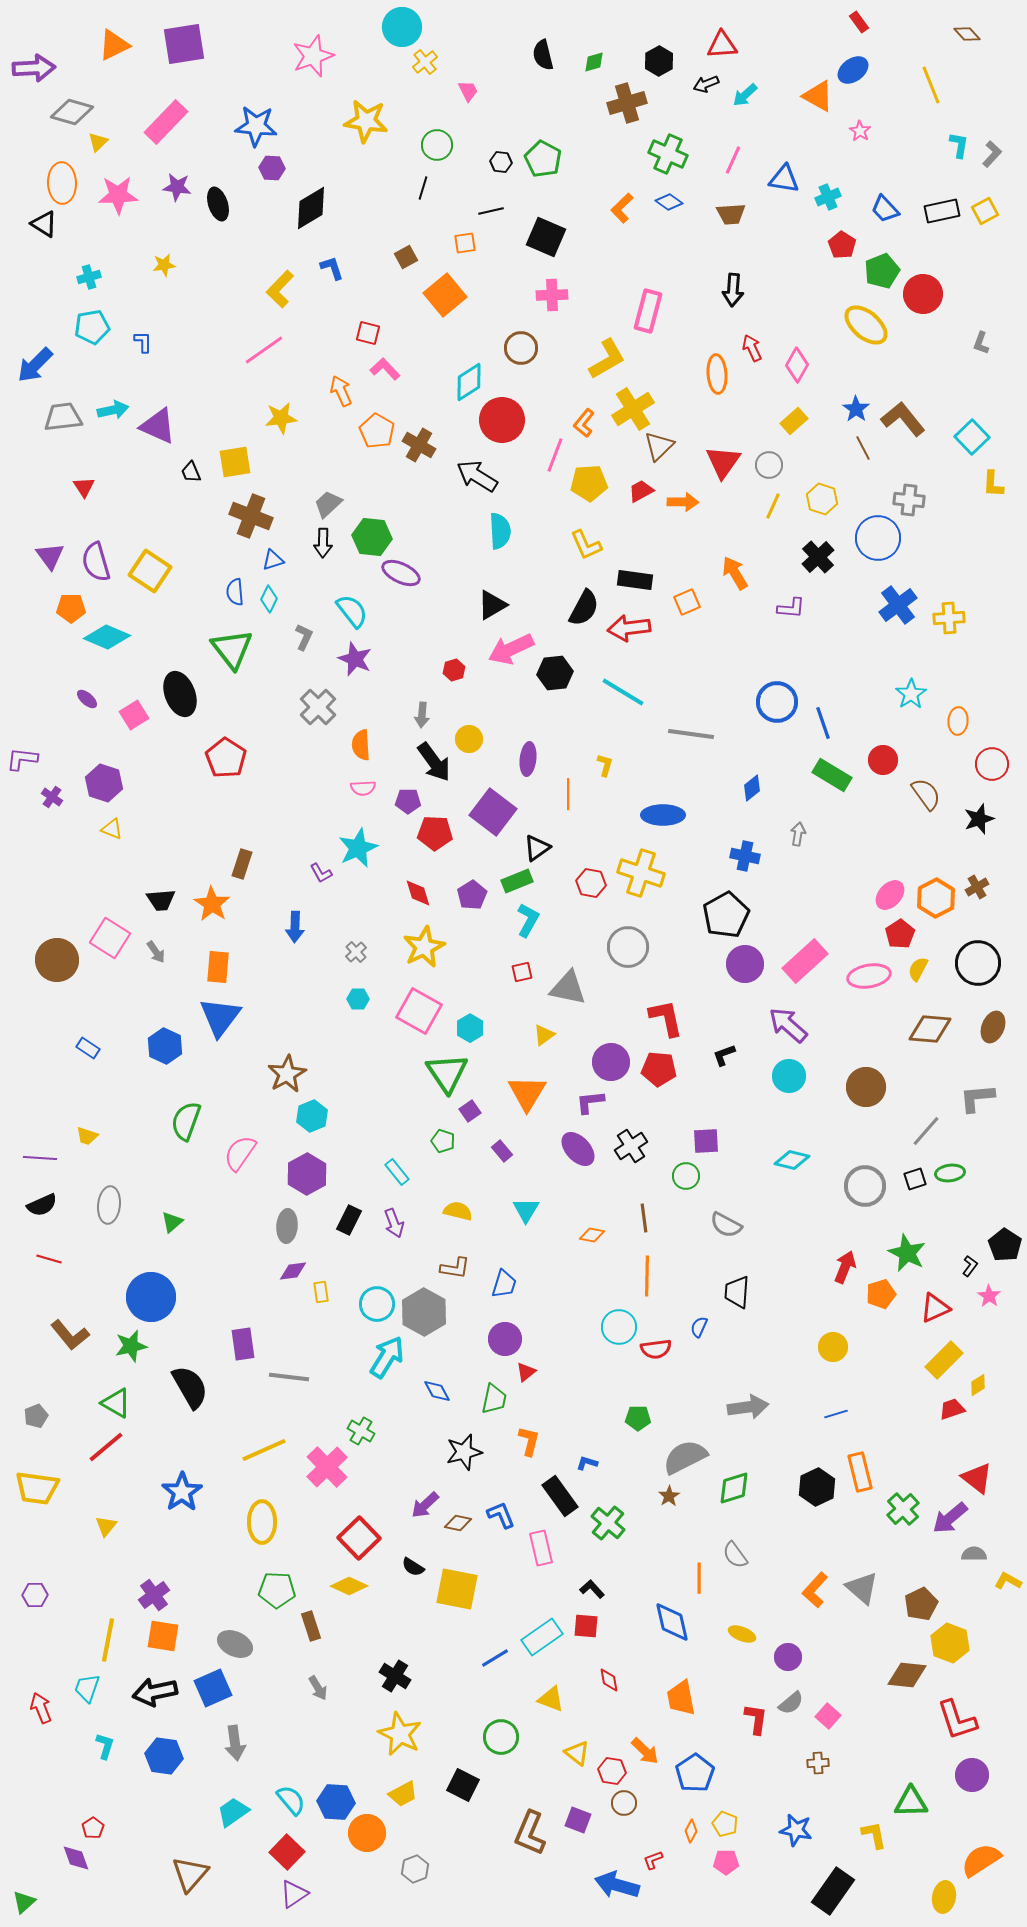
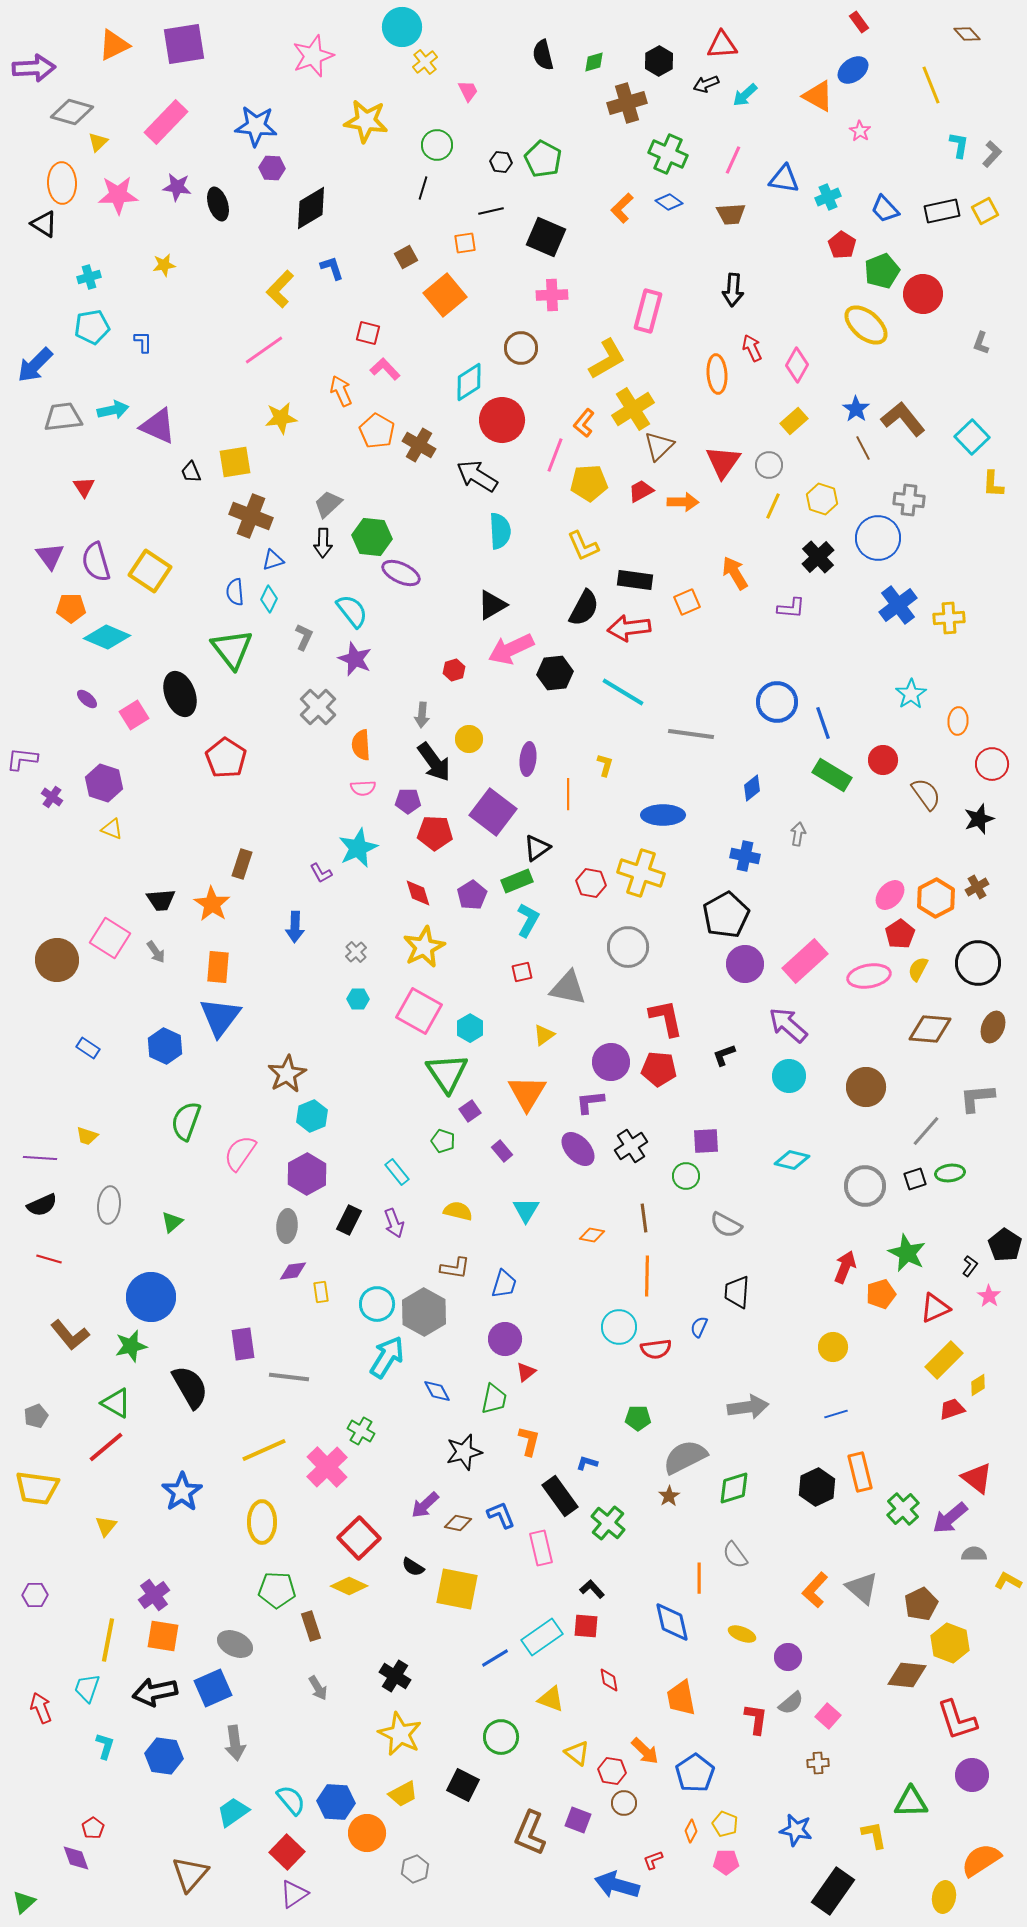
yellow L-shape at (586, 545): moved 3 px left, 1 px down
